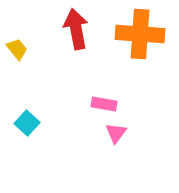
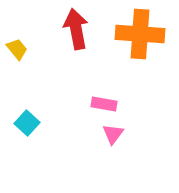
pink triangle: moved 3 px left, 1 px down
